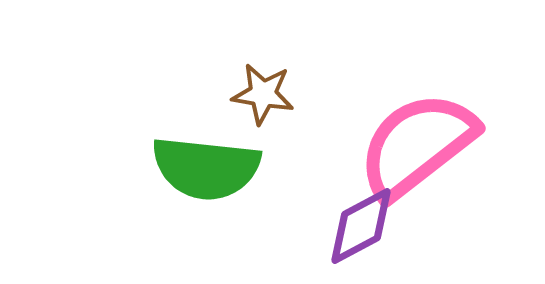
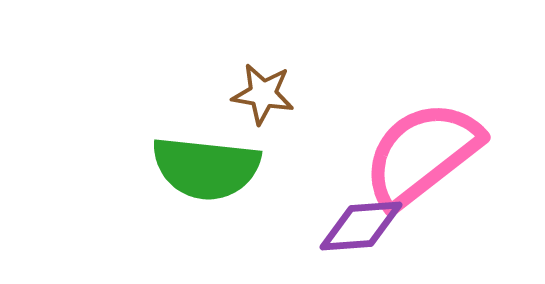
pink semicircle: moved 5 px right, 9 px down
purple diamond: rotated 24 degrees clockwise
